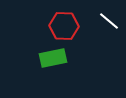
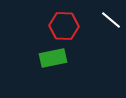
white line: moved 2 px right, 1 px up
